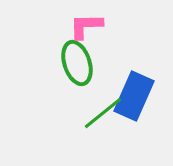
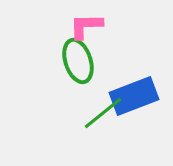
green ellipse: moved 1 px right, 2 px up
blue rectangle: rotated 45 degrees clockwise
